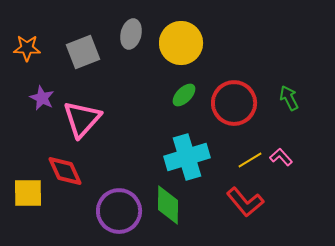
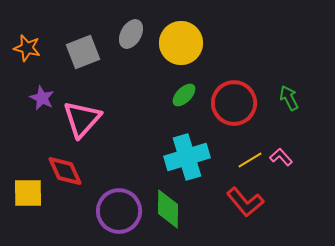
gray ellipse: rotated 16 degrees clockwise
orange star: rotated 12 degrees clockwise
green diamond: moved 4 px down
